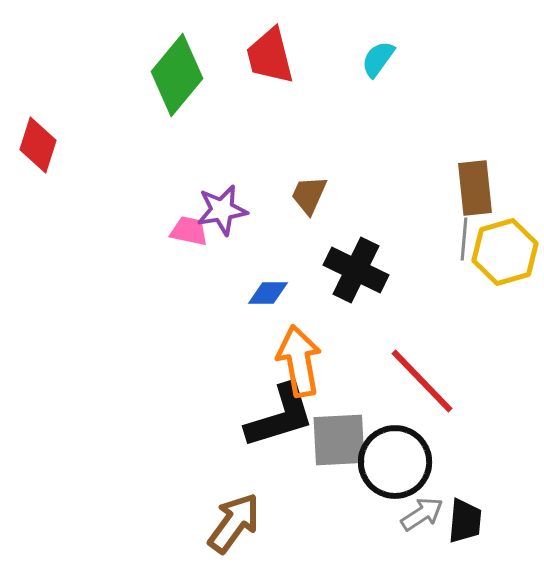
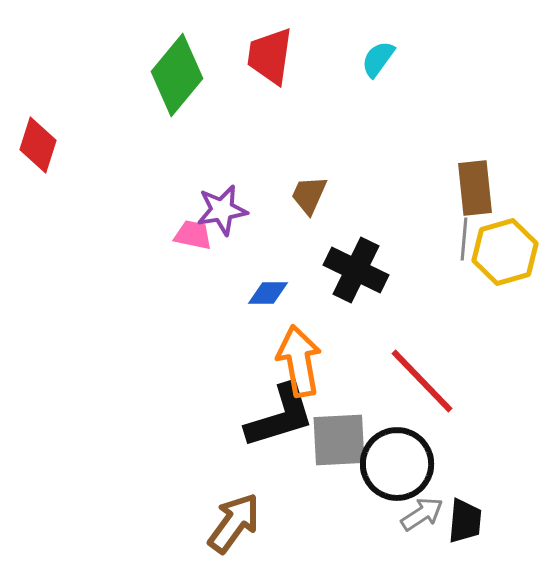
red trapezoid: rotated 22 degrees clockwise
pink trapezoid: moved 4 px right, 4 px down
black circle: moved 2 px right, 2 px down
